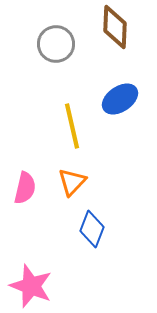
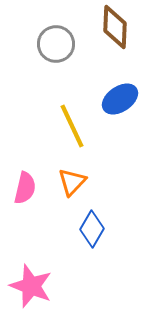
yellow line: rotated 12 degrees counterclockwise
blue diamond: rotated 9 degrees clockwise
